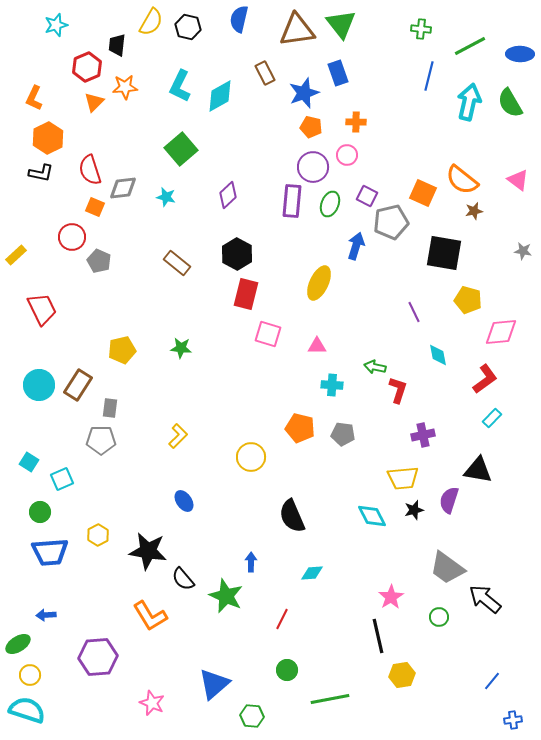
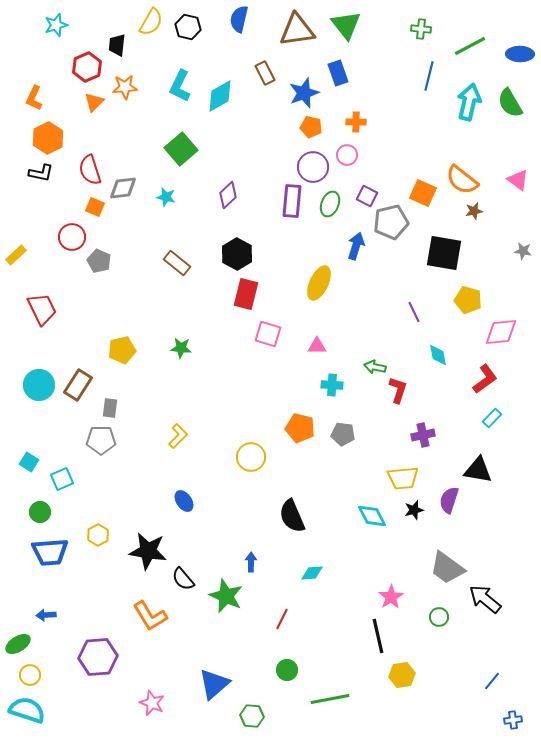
green triangle at (341, 24): moved 5 px right, 1 px down
